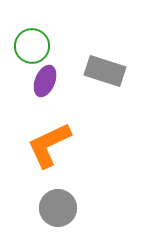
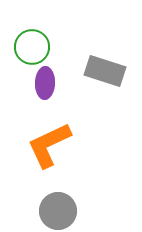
green circle: moved 1 px down
purple ellipse: moved 2 px down; rotated 20 degrees counterclockwise
gray circle: moved 3 px down
